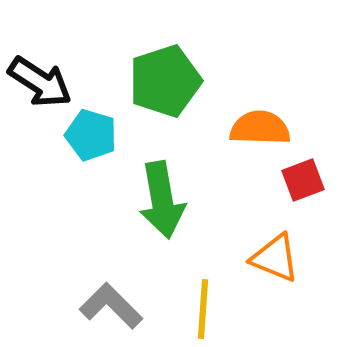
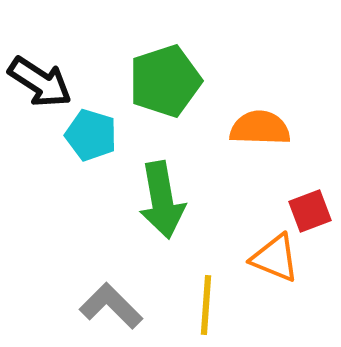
red square: moved 7 px right, 31 px down
yellow line: moved 3 px right, 4 px up
